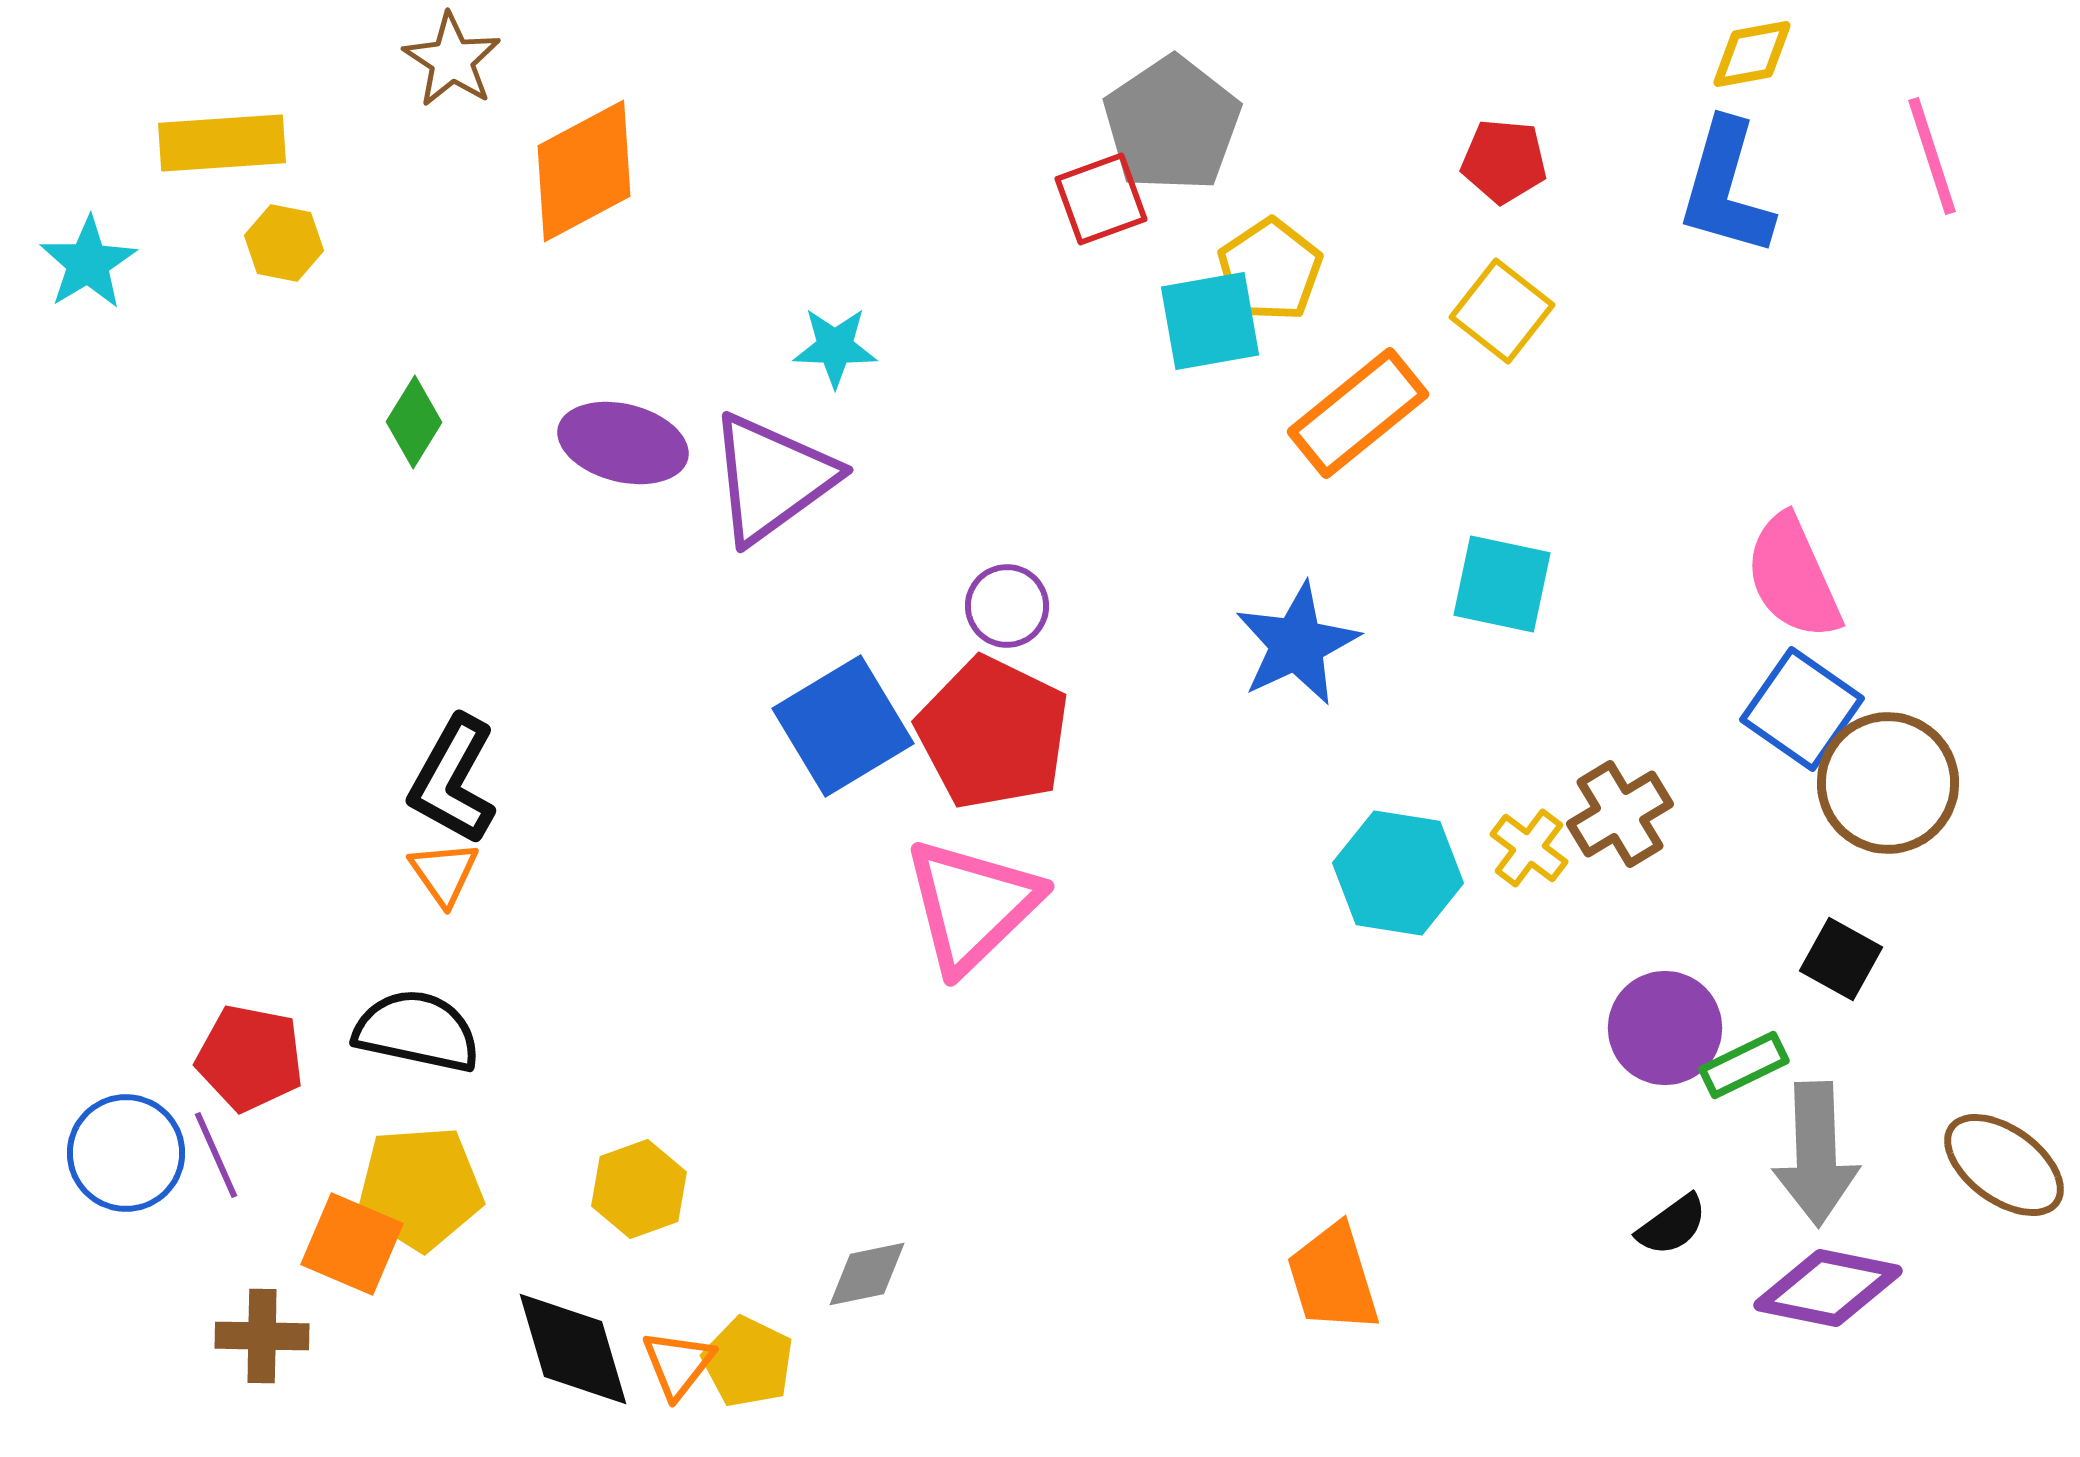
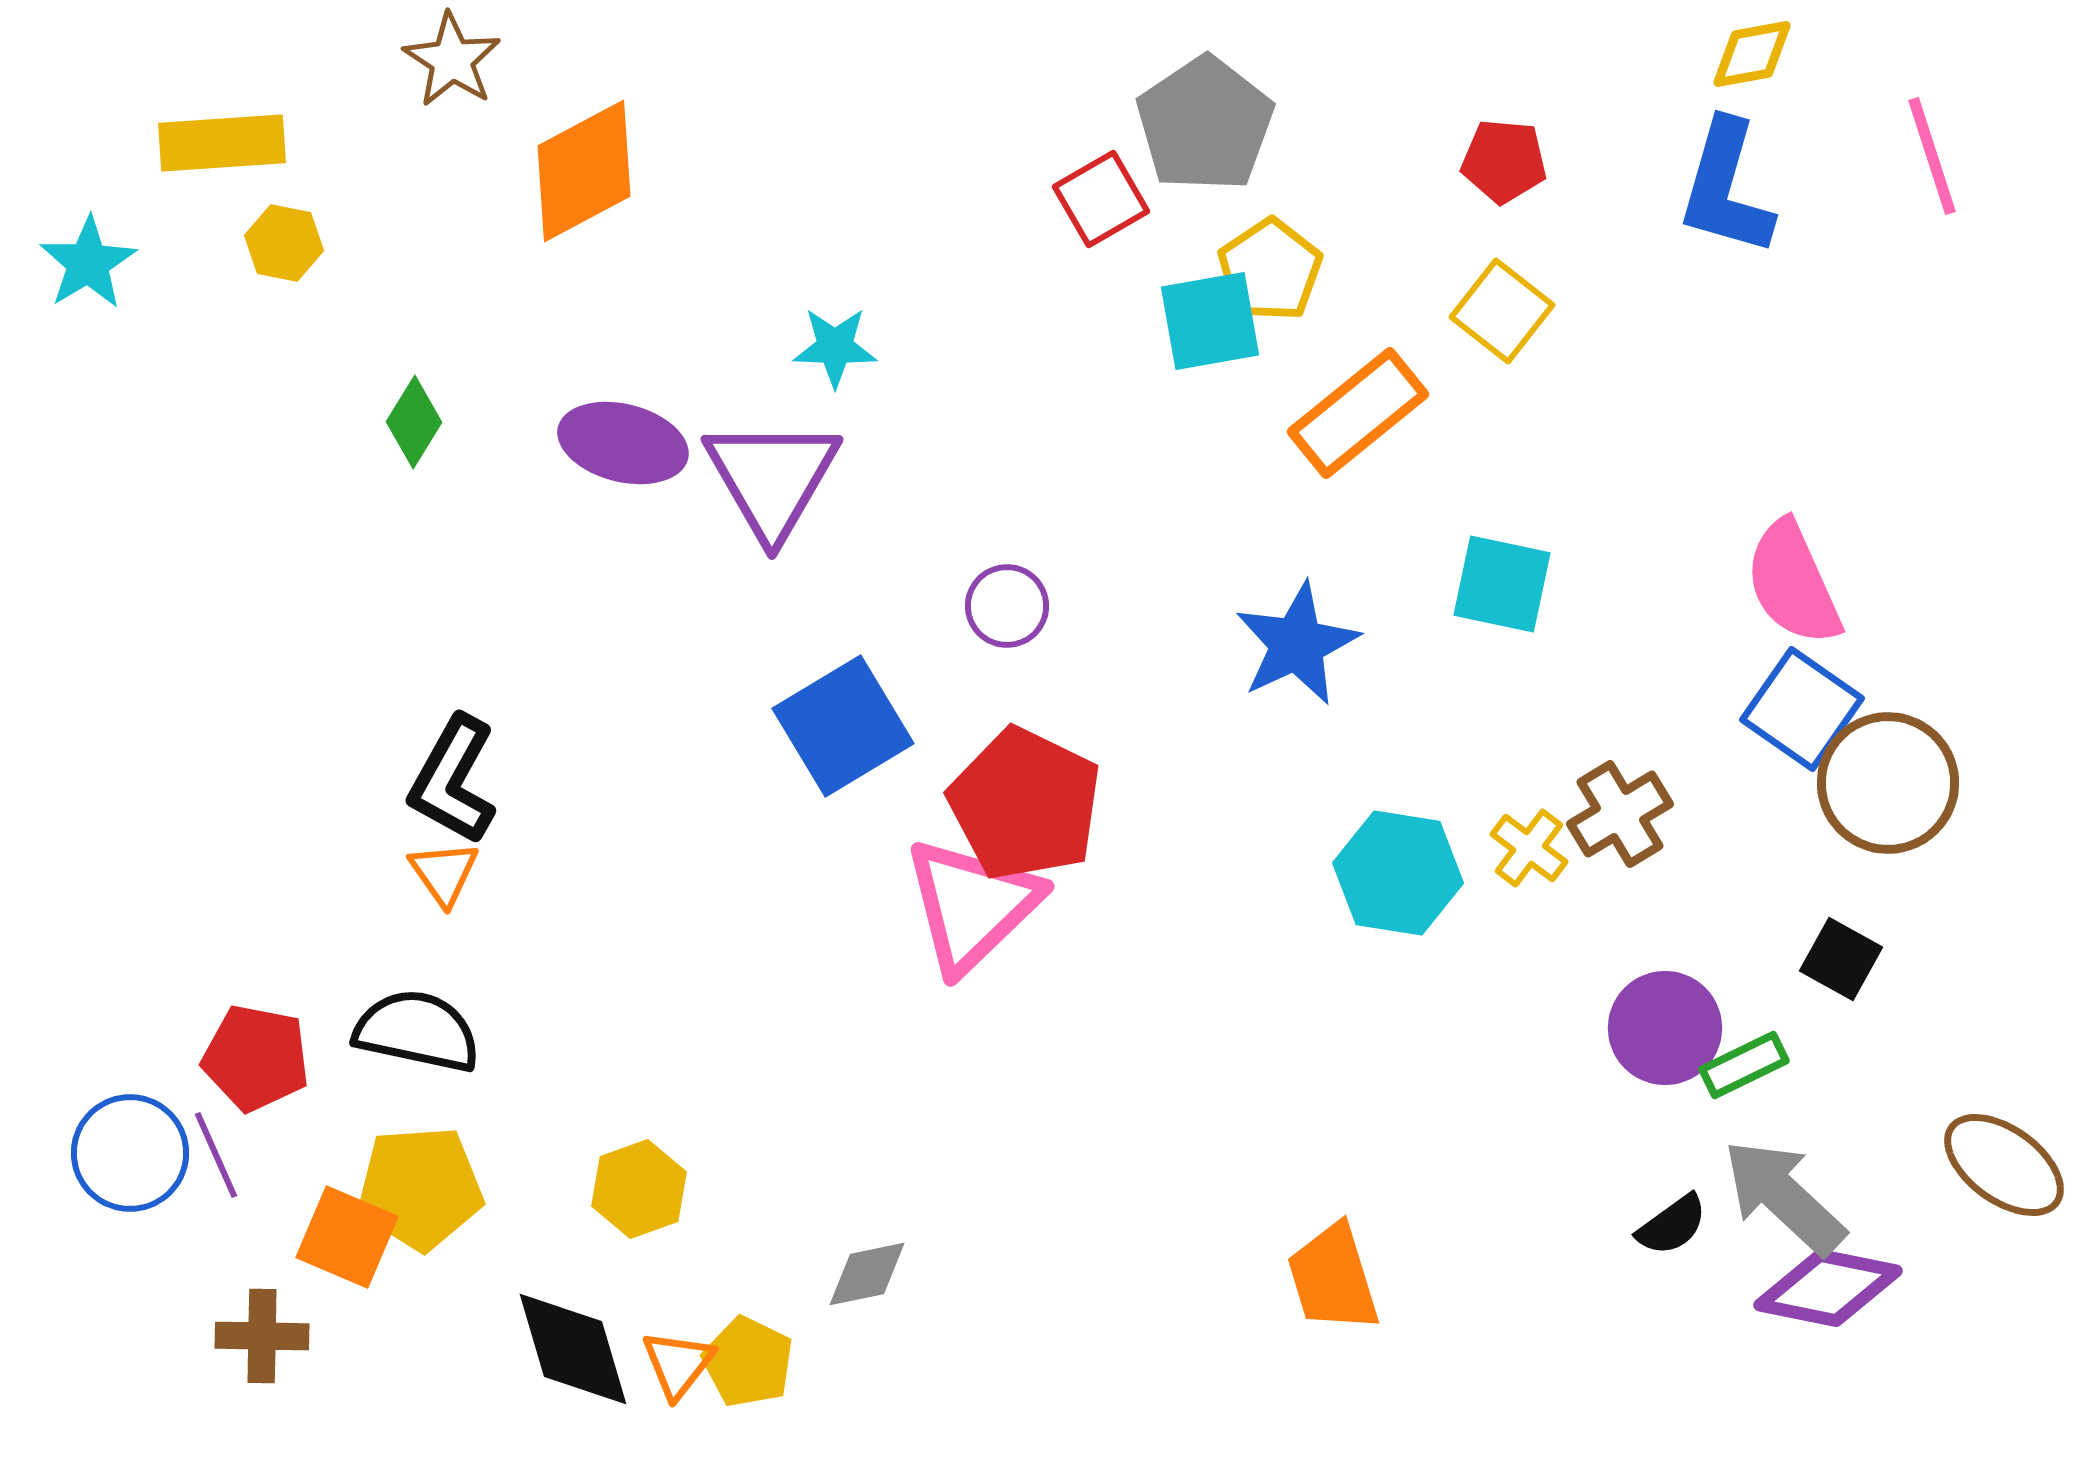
gray pentagon at (1172, 124): moved 33 px right
red square at (1101, 199): rotated 10 degrees counterclockwise
purple triangle at (772, 478): rotated 24 degrees counterclockwise
pink semicircle at (1793, 577): moved 6 px down
red pentagon at (993, 733): moved 32 px right, 71 px down
red pentagon at (250, 1058): moved 6 px right
blue circle at (126, 1153): moved 4 px right
gray arrow at (1816, 1154): moved 32 px left, 43 px down; rotated 135 degrees clockwise
orange square at (352, 1244): moved 5 px left, 7 px up
